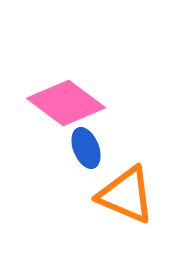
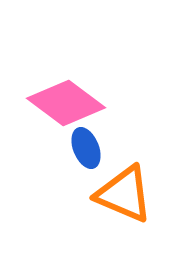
orange triangle: moved 2 px left, 1 px up
